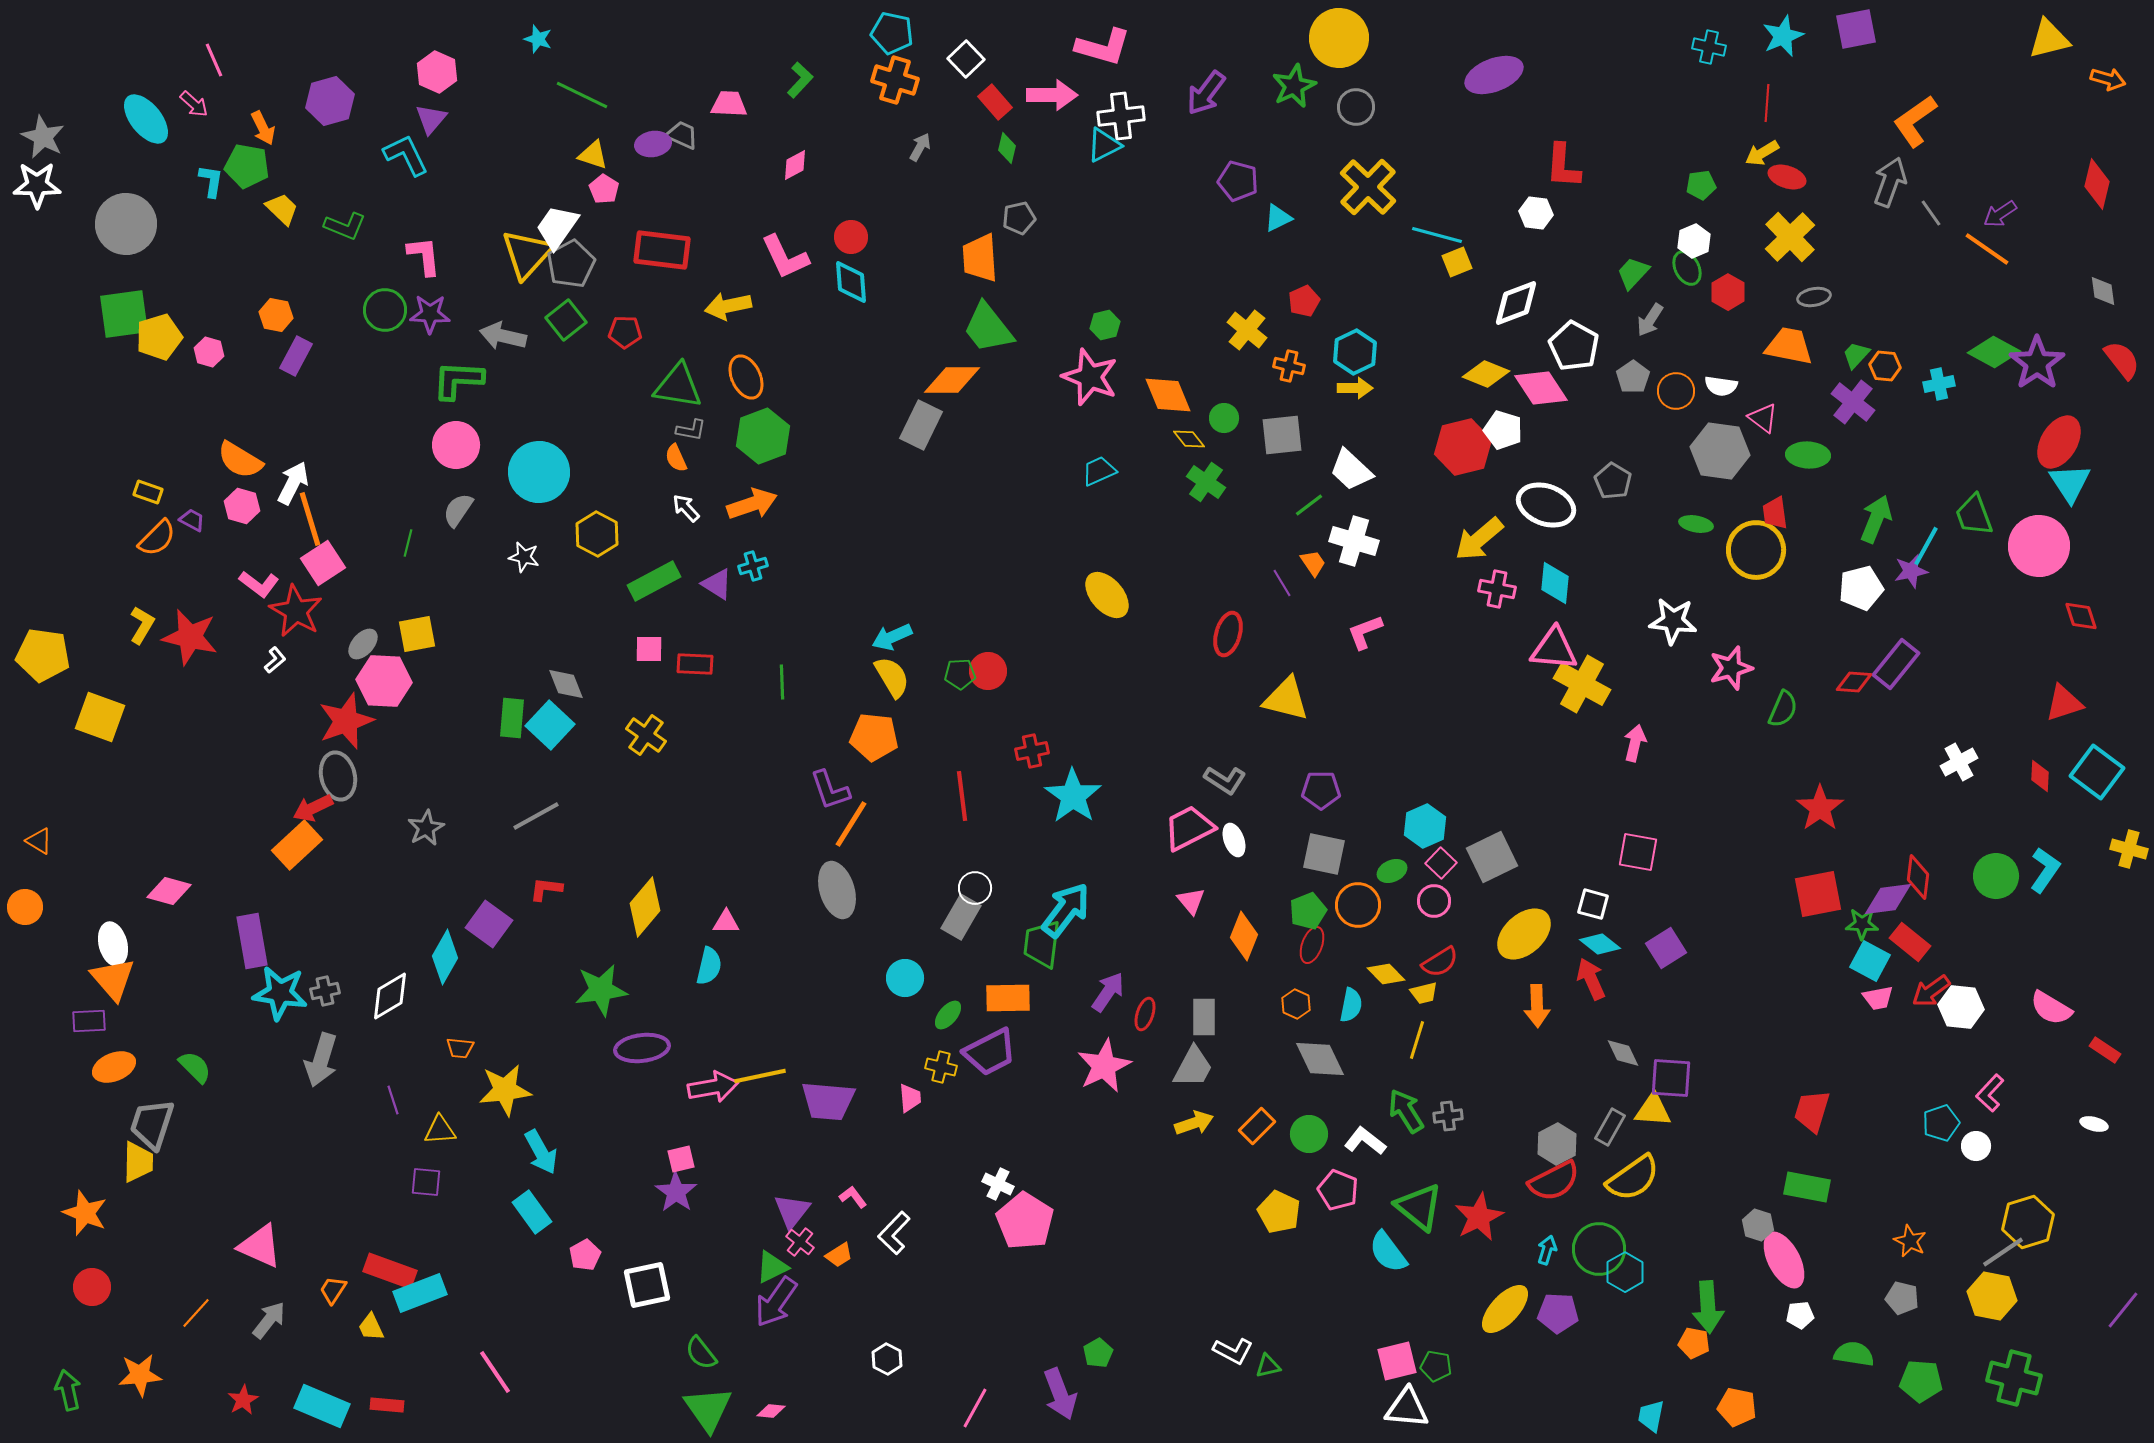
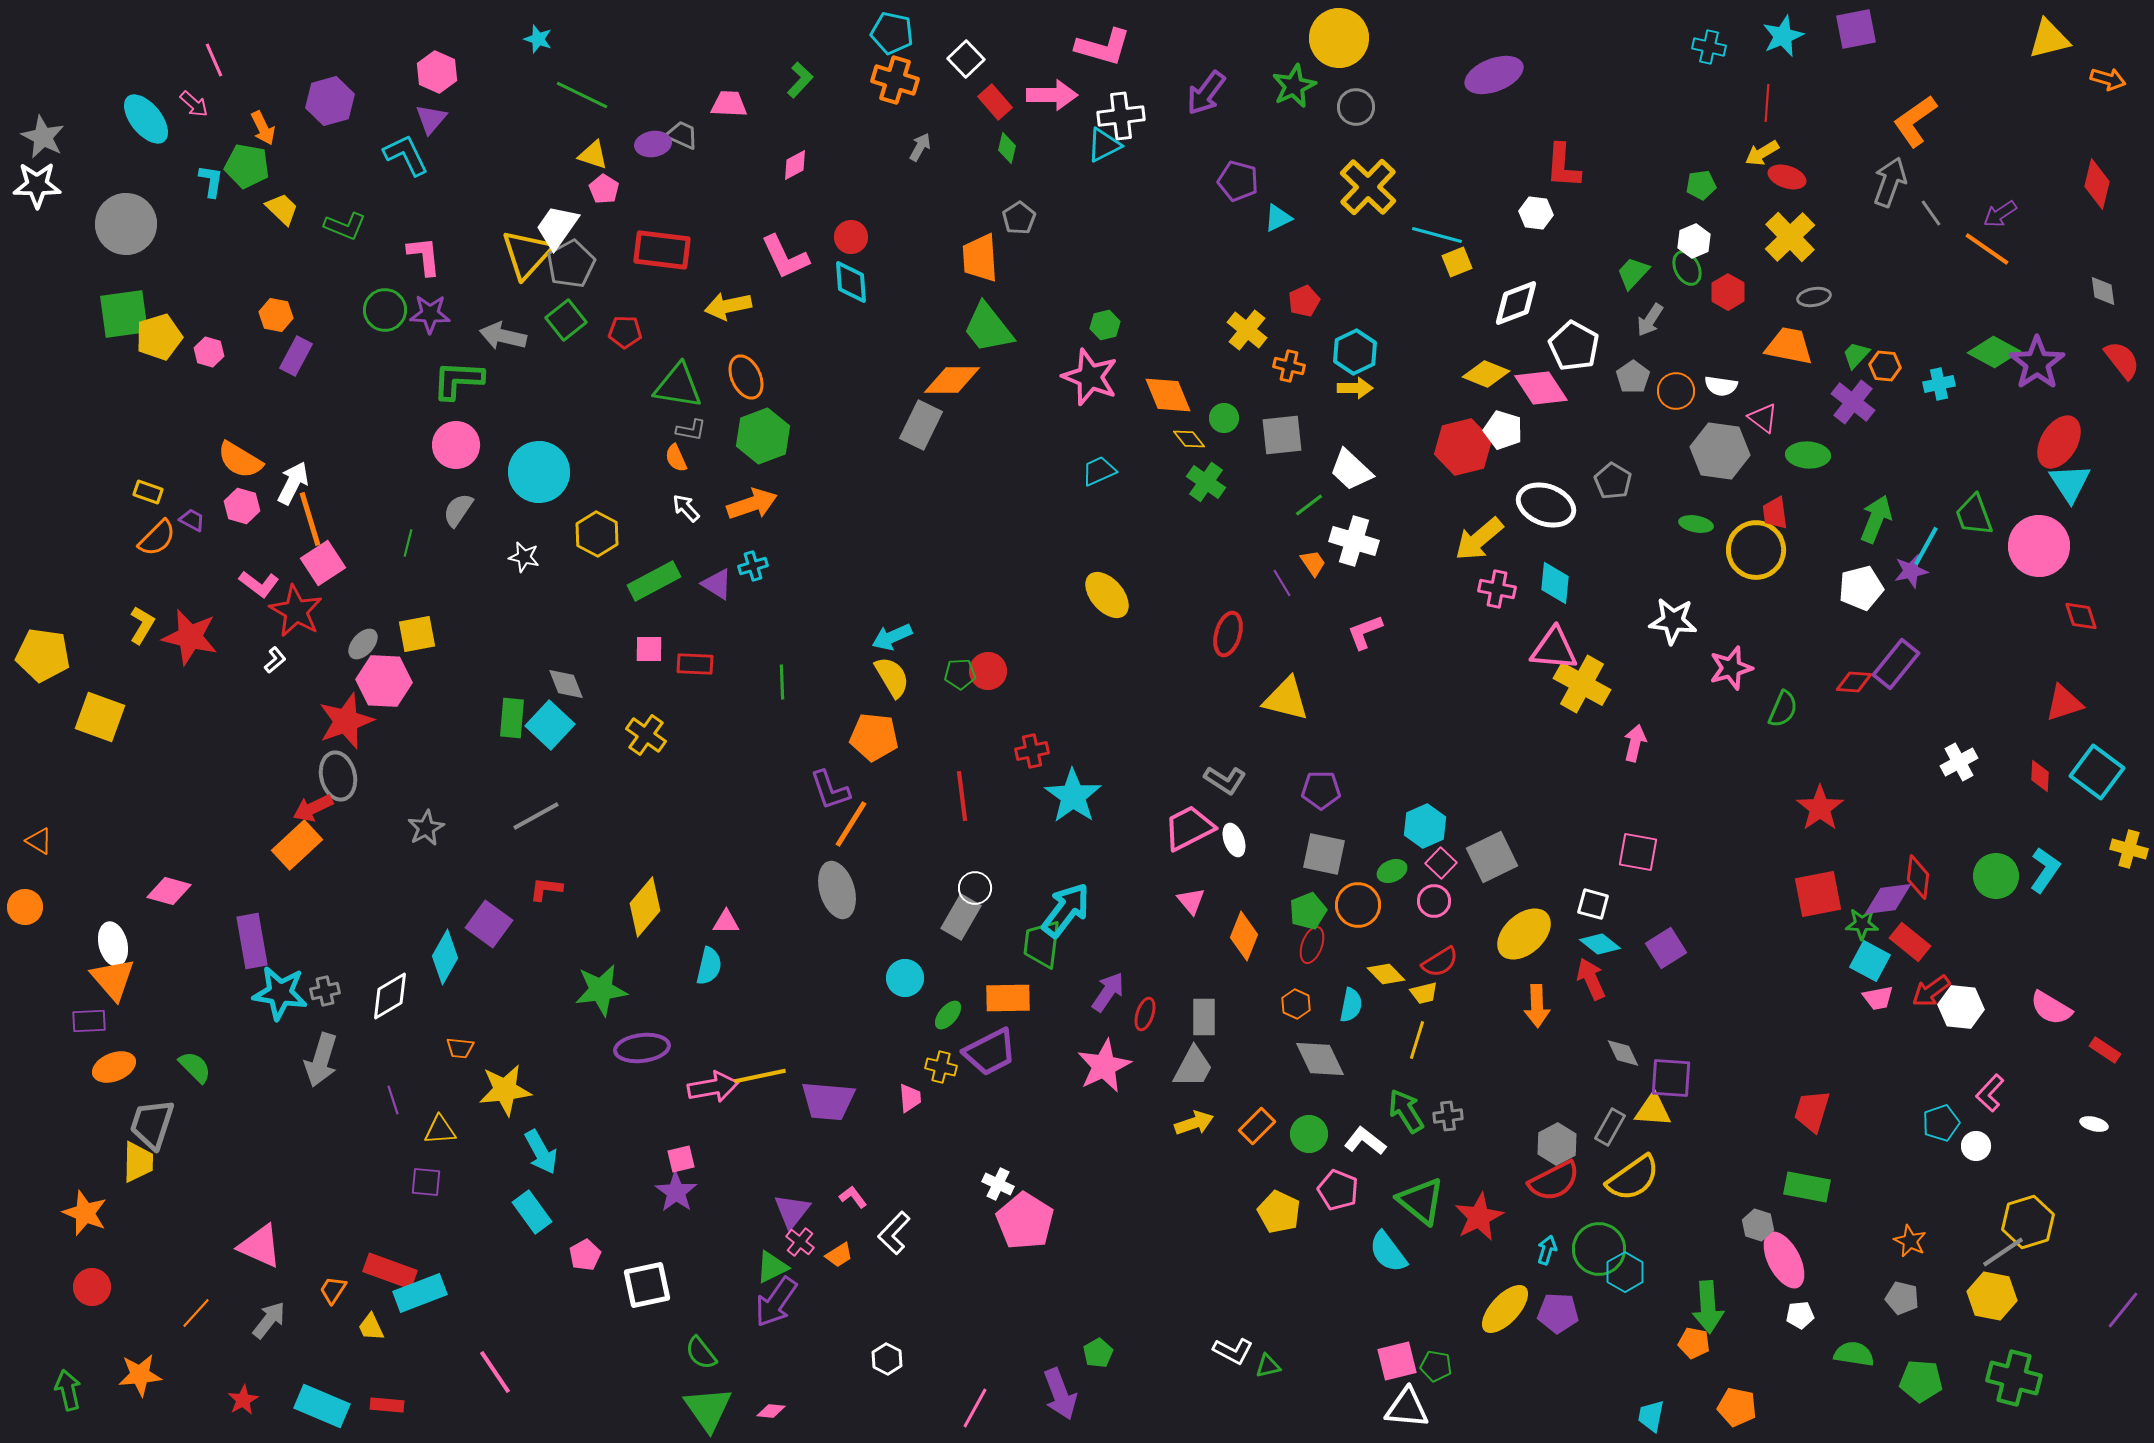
gray pentagon at (1019, 218): rotated 20 degrees counterclockwise
green triangle at (1419, 1207): moved 2 px right, 6 px up
